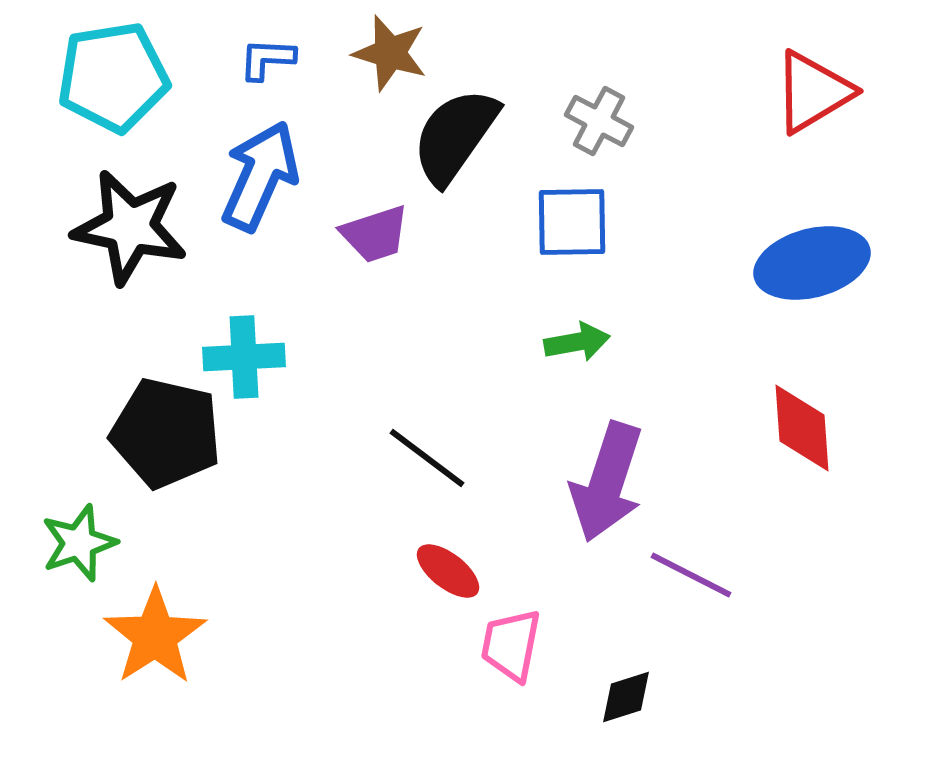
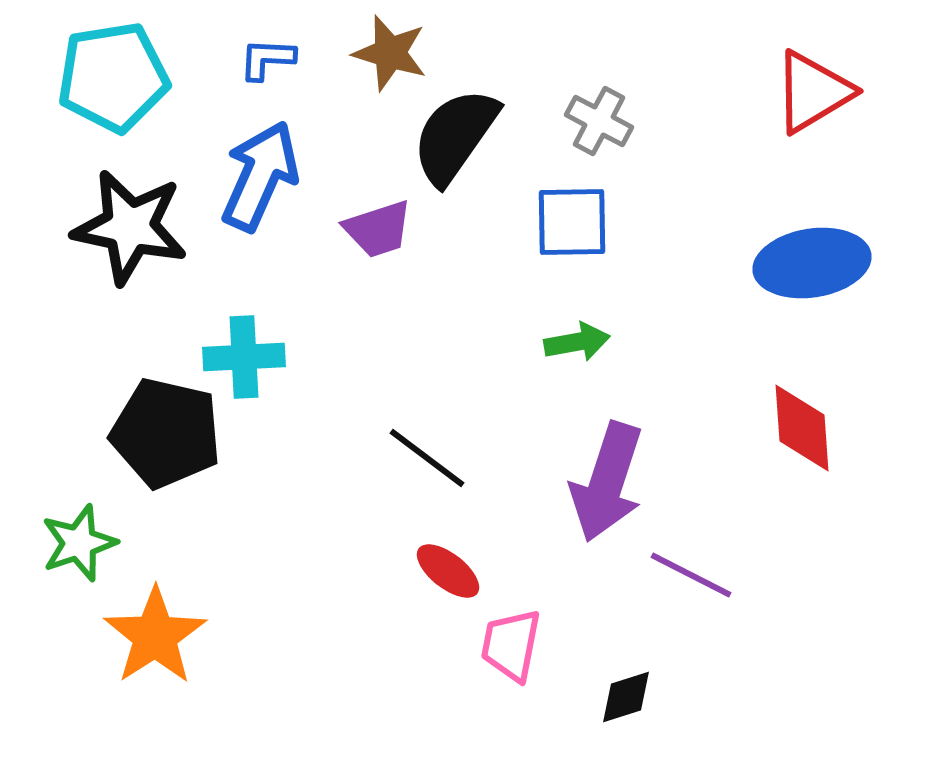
purple trapezoid: moved 3 px right, 5 px up
blue ellipse: rotated 6 degrees clockwise
